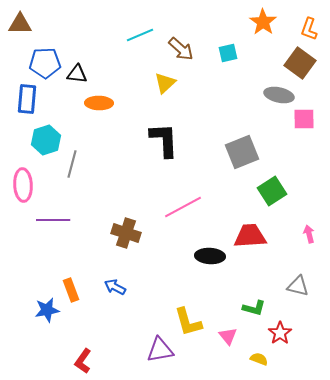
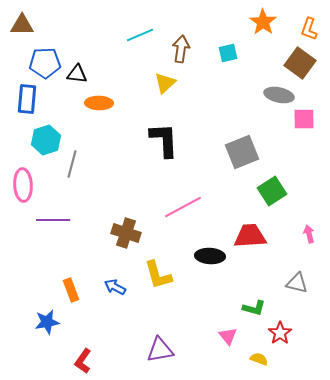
brown triangle: moved 2 px right, 1 px down
brown arrow: rotated 124 degrees counterclockwise
gray triangle: moved 1 px left, 3 px up
blue star: moved 12 px down
yellow L-shape: moved 30 px left, 47 px up
